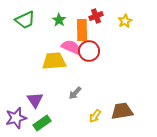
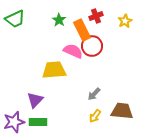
green trapezoid: moved 10 px left, 1 px up
orange rectangle: rotated 25 degrees counterclockwise
pink semicircle: moved 2 px right, 4 px down
red circle: moved 3 px right, 5 px up
yellow trapezoid: moved 9 px down
gray arrow: moved 19 px right, 1 px down
purple triangle: rotated 18 degrees clockwise
brown trapezoid: rotated 15 degrees clockwise
purple star: moved 2 px left, 4 px down
green rectangle: moved 4 px left, 1 px up; rotated 36 degrees clockwise
